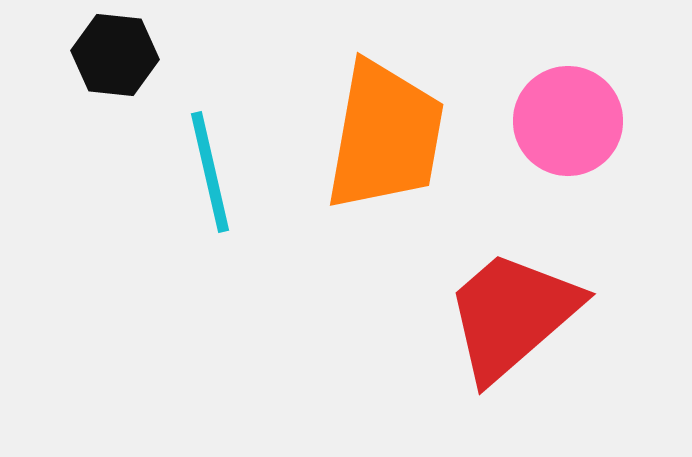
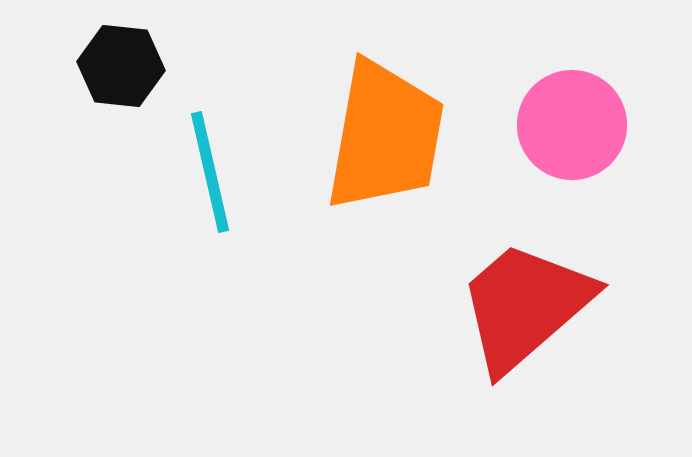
black hexagon: moved 6 px right, 11 px down
pink circle: moved 4 px right, 4 px down
red trapezoid: moved 13 px right, 9 px up
